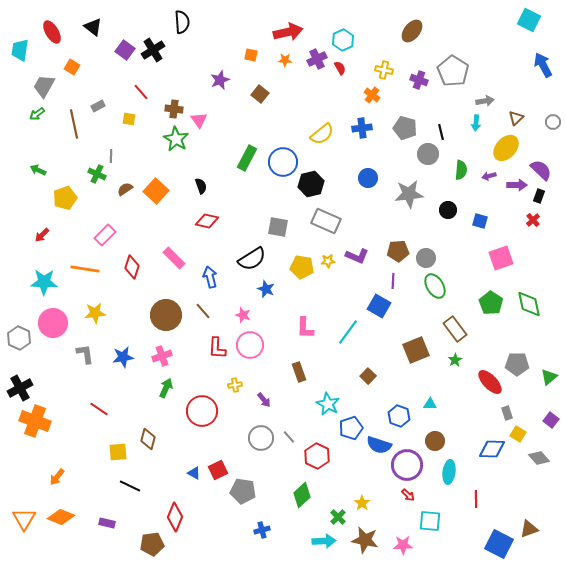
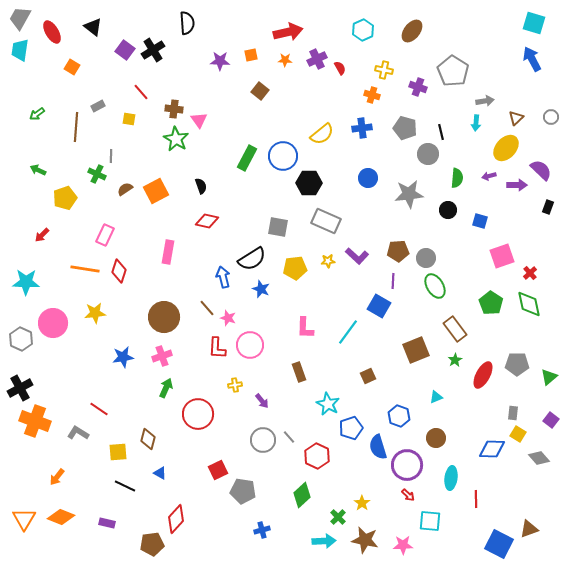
cyan square at (529, 20): moved 5 px right, 3 px down; rotated 10 degrees counterclockwise
black semicircle at (182, 22): moved 5 px right, 1 px down
cyan hexagon at (343, 40): moved 20 px right, 10 px up
orange square at (251, 55): rotated 24 degrees counterclockwise
blue arrow at (543, 65): moved 11 px left, 6 px up
purple star at (220, 80): moved 19 px up; rotated 24 degrees clockwise
purple cross at (419, 80): moved 1 px left, 7 px down
gray trapezoid at (44, 86): moved 24 px left, 68 px up
brown square at (260, 94): moved 3 px up
orange cross at (372, 95): rotated 21 degrees counterclockwise
gray circle at (553, 122): moved 2 px left, 5 px up
brown line at (74, 124): moved 2 px right, 3 px down; rotated 16 degrees clockwise
blue circle at (283, 162): moved 6 px up
green semicircle at (461, 170): moved 4 px left, 8 px down
black hexagon at (311, 184): moved 2 px left, 1 px up; rotated 15 degrees clockwise
orange square at (156, 191): rotated 20 degrees clockwise
black rectangle at (539, 196): moved 9 px right, 11 px down
red cross at (533, 220): moved 3 px left, 53 px down
pink rectangle at (105, 235): rotated 20 degrees counterclockwise
purple L-shape at (357, 256): rotated 20 degrees clockwise
pink rectangle at (174, 258): moved 6 px left, 6 px up; rotated 55 degrees clockwise
pink square at (501, 258): moved 1 px right, 2 px up
red diamond at (132, 267): moved 13 px left, 4 px down
yellow pentagon at (302, 267): moved 7 px left, 1 px down; rotated 15 degrees counterclockwise
blue arrow at (210, 277): moved 13 px right
cyan star at (44, 282): moved 18 px left
blue star at (266, 289): moved 5 px left
brown line at (203, 311): moved 4 px right, 3 px up
brown circle at (166, 315): moved 2 px left, 2 px down
pink star at (243, 315): moved 15 px left, 3 px down
gray hexagon at (19, 338): moved 2 px right, 1 px down
gray L-shape at (85, 354): moved 7 px left, 79 px down; rotated 50 degrees counterclockwise
brown square at (368, 376): rotated 21 degrees clockwise
red ellipse at (490, 382): moved 7 px left, 7 px up; rotated 72 degrees clockwise
purple arrow at (264, 400): moved 2 px left, 1 px down
cyan triangle at (430, 404): moved 6 px right, 7 px up; rotated 24 degrees counterclockwise
red circle at (202, 411): moved 4 px left, 3 px down
gray rectangle at (507, 413): moved 6 px right; rotated 24 degrees clockwise
gray circle at (261, 438): moved 2 px right, 2 px down
brown circle at (435, 441): moved 1 px right, 3 px up
blue semicircle at (379, 445): moved 1 px left, 2 px down; rotated 55 degrees clockwise
cyan ellipse at (449, 472): moved 2 px right, 6 px down
blue triangle at (194, 473): moved 34 px left
black line at (130, 486): moved 5 px left
red diamond at (175, 517): moved 1 px right, 2 px down; rotated 20 degrees clockwise
